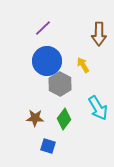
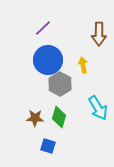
blue circle: moved 1 px right, 1 px up
yellow arrow: rotated 21 degrees clockwise
green diamond: moved 5 px left, 2 px up; rotated 20 degrees counterclockwise
